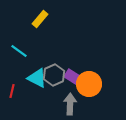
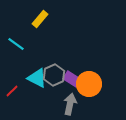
cyan line: moved 3 px left, 7 px up
purple rectangle: moved 1 px left, 2 px down
red line: rotated 32 degrees clockwise
gray arrow: rotated 10 degrees clockwise
